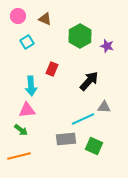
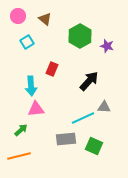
brown triangle: rotated 16 degrees clockwise
pink triangle: moved 9 px right, 1 px up
cyan line: moved 1 px up
green arrow: rotated 80 degrees counterclockwise
